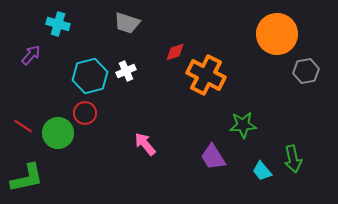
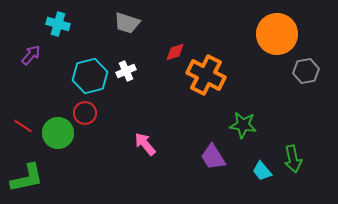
green star: rotated 12 degrees clockwise
